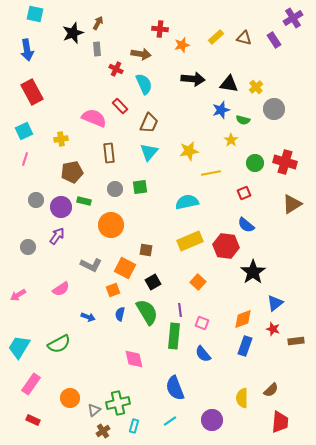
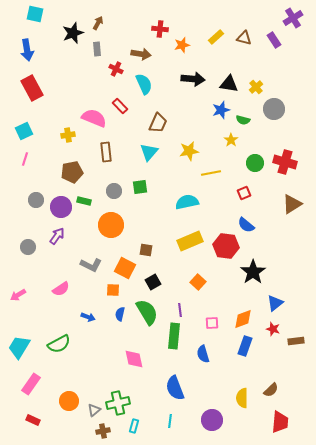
red rectangle at (32, 92): moved 4 px up
brown trapezoid at (149, 123): moved 9 px right
yellow cross at (61, 139): moved 7 px right, 4 px up
brown rectangle at (109, 153): moved 3 px left, 1 px up
gray circle at (115, 189): moved 1 px left, 2 px down
orange square at (113, 290): rotated 24 degrees clockwise
pink square at (202, 323): moved 10 px right; rotated 24 degrees counterclockwise
blue semicircle at (203, 354): rotated 24 degrees clockwise
orange circle at (70, 398): moved 1 px left, 3 px down
cyan line at (170, 421): rotated 48 degrees counterclockwise
brown cross at (103, 431): rotated 24 degrees clockwise
